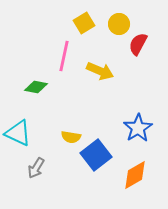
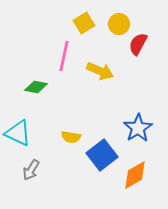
blue square: moved 6 px right
gray arrow: moved 5 px left, 2 px down
